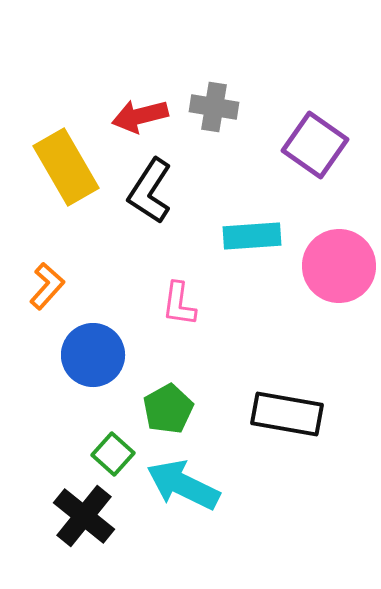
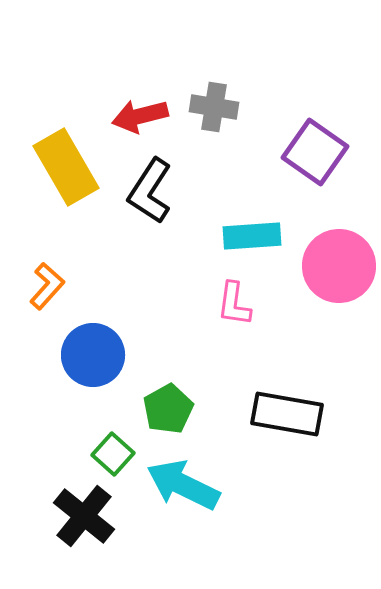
purple square: moved 7 px down
pink L-shape: moved 55 px right
